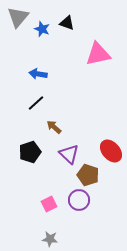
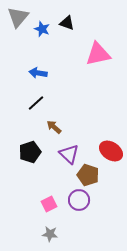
blue arrow: moved 1 px up
red ellipse: rotated 15 degrees counterclockwise
gray star: moved 5 px up
